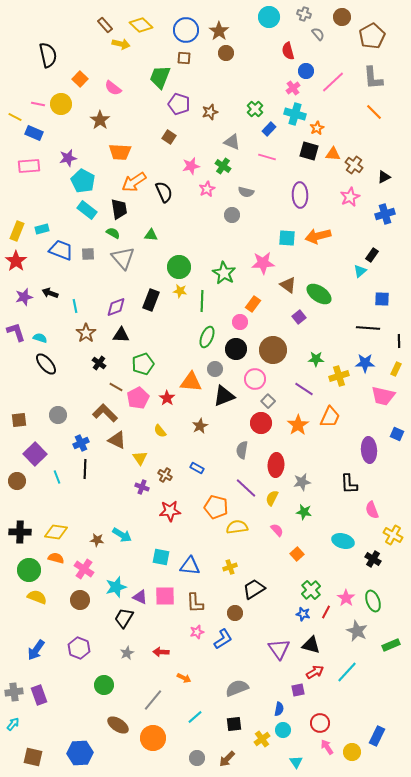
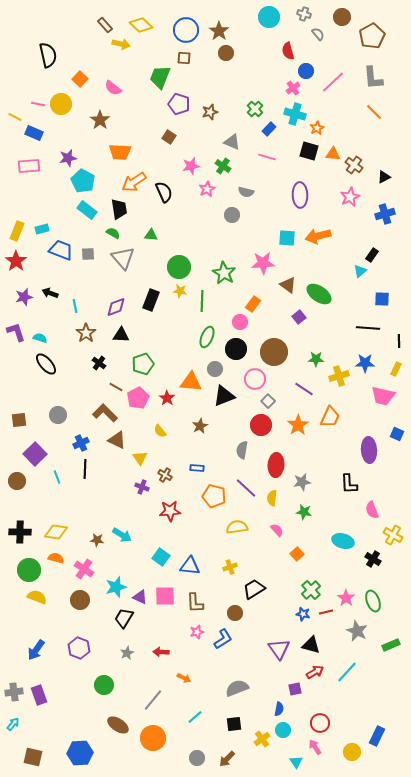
brown circle at (273, 350): moved 1 px right, 2 px down
red circle at (261, 423): moved 2 px down
blue rectangle at (197, 468): rotated 24 degrees counterclockwise
yellow semicircle at (272, 498): rotated 21 degrees counterclockwise
orange pentagon at (216, 507): moved 2 px left, 11 px up
cyan square at (161, 557): rotated 24 degrees clockwise
red line at (326, 612): rotated 48 degrees clockwise
purple square at (298, 690): moved 3 px left, 1 px up
pink arrow at (327, 747): moved 12 px left
